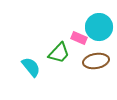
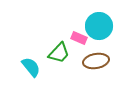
cyan circle: moved 1 px up
